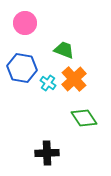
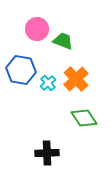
pink circle: moved 12 px right, 6 px down
green trapezoid: moved 1 px left, 9 px up
blue hexagon: moved 1 px left, 2 px down
orange cross: moved 2 px right
cyan cross: rotated 14 degrees clockwise
